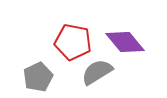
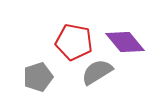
red pentagon: moved 1 px right
gray pentagon: rotated 8 degrees clockwise
